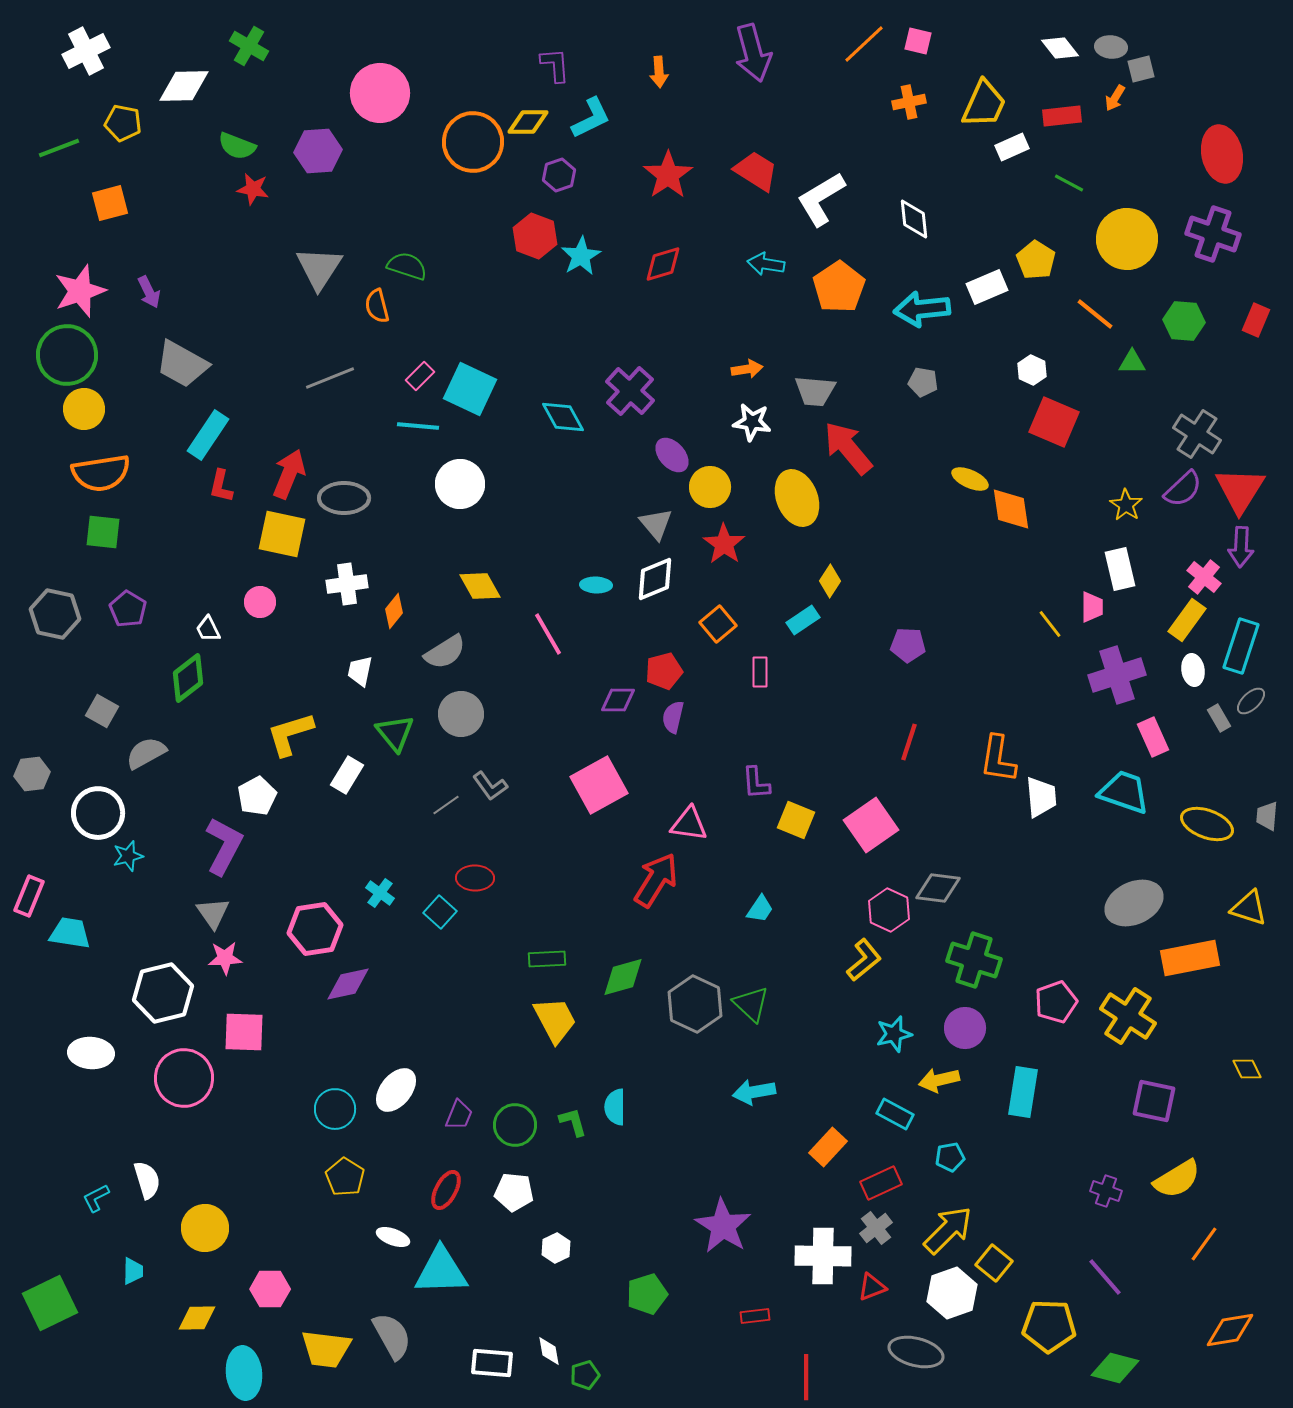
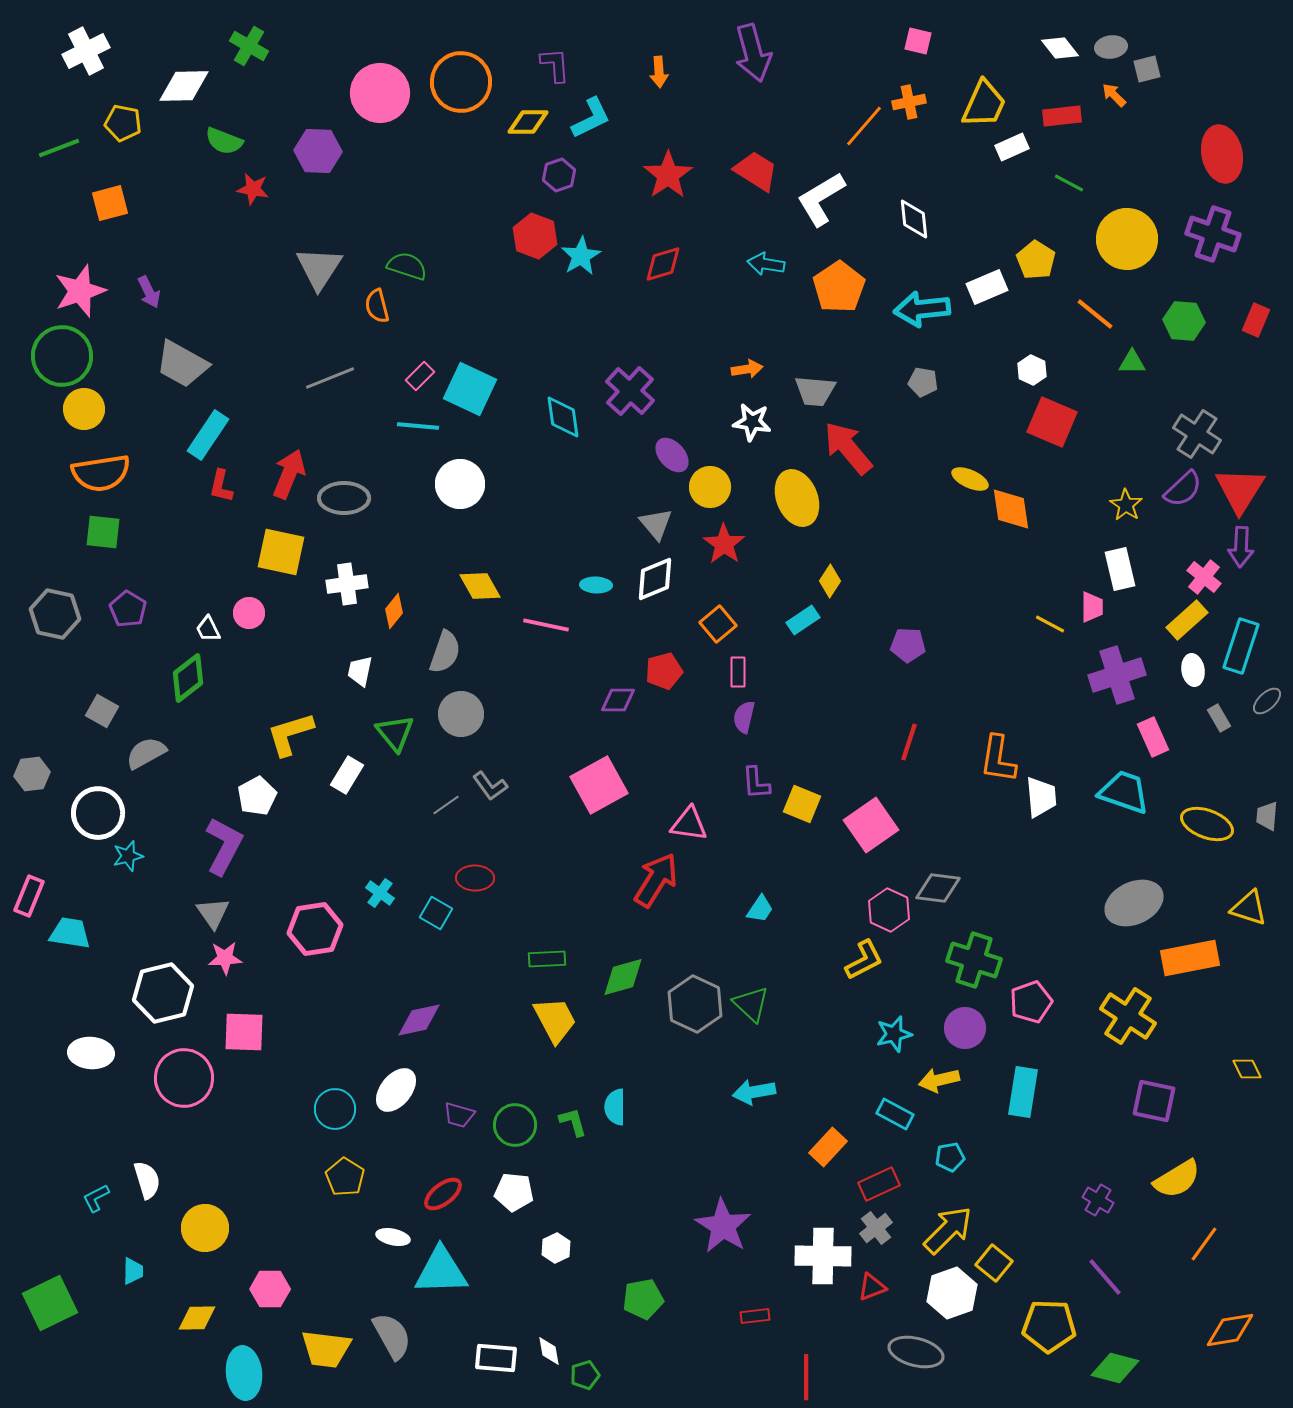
orange line at (864, 44): moved 82 px down; rotated 6 degrees counterclockwise
gray ellipse at (1111, 47): rotated 12 degrees counterclockwise
gray square at (1141, 69): moved 6 px right
orange arrow at (1115, 98): moved 1 px left, 3 px up; rotated 104 degrees clockwise
orange circle at (473, 142): moved 12 px left, 60 px up
green semicircle at (237, 146): moved 13 px left, 5 px up
purple hexagon at (318, 151): rotated 6 degrees clockwise
green circle at (67, 355): moved 5 px left, 1 px down
cyan diamond at (563, 417): rotated 21 degrees clockwise
red square at (1054, 422): moved 2 px left
yellow square at (282, 534): moved 1 px left, 18 px down
pink circle at (260, 602): moved 11 px left, 11 px down
yellow rectangle at (1187, 620): rotated 12 degrees clockwise
yellow line at (1050, 624): rotated 24 degrees counterclockwise
pink line at (548, 634): moved 2 px left, 9 px up; rotated 48 degrees counterclockwise
gray semicircle at (445, 652): rotated 39 degrees counterclockwise
pink rectangle at (760, 672): moved 22 px left
gray ellipse at (1251, 701): moved 16 px right
purple semicircle at (673, 717): moved 71 px right
yellow square at (796, 820): moved 6 px right, 16 px up
cyan square at (440, 912): moved 4 px left, 1 px down; rotated 12 degrees counterclockwise
yellow L-shape at (864, 960): rotated 12 degrees clockwise
purple diamond at (348, 984): moved 71 px right, 36 px down
pink pentagon at (1056, 1002): moved 25 px left
purple trapezoid at (459, 1115): rotated 84 degrees clockwise
red rectangle at (881, 1183): moved 2 px left, 1 px down
red ellipse at (446, 1190): moved 3 px left, 4 px down; rotated 24 degrees clockwise
purple cross at (1106, 1191): moved 8 px left, 9 px down; rotated 12 degrees clockwise
white ellipse at (393, 1237): rotated 8 degrees counterclockwise
green pentagon at (647, 1294): moved 4 px left, 5 px down; rotated 6 degrees clockwise
white rectangle at (492, 1363): moved 4 px right, 5 px up
